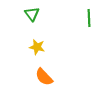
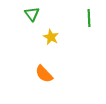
yellow star: moved 14 px right, 10 px up; rotated 14 degrees clockwise
orange semicircle: moved 3 px up
